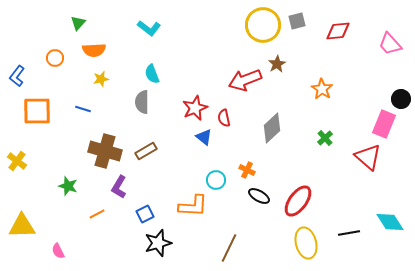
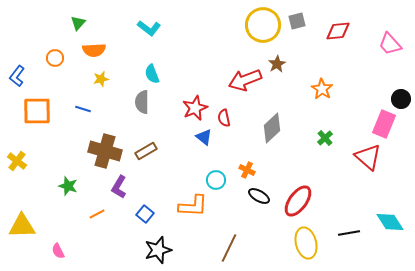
blue square at (145, 214): rotated 24 degrees counterclockwise
black star at (158, 243): moved 7 px down
